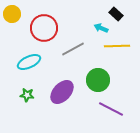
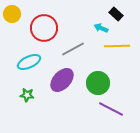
green circle: moved 3 px down
purple ellipse: moved 12 px up
